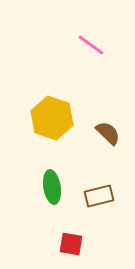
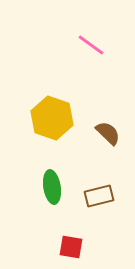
red square: moved 3 px down
